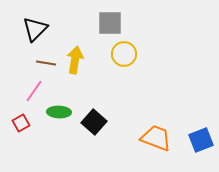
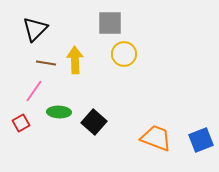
yellow arrow: rotated 12 degrees counterclockwise
